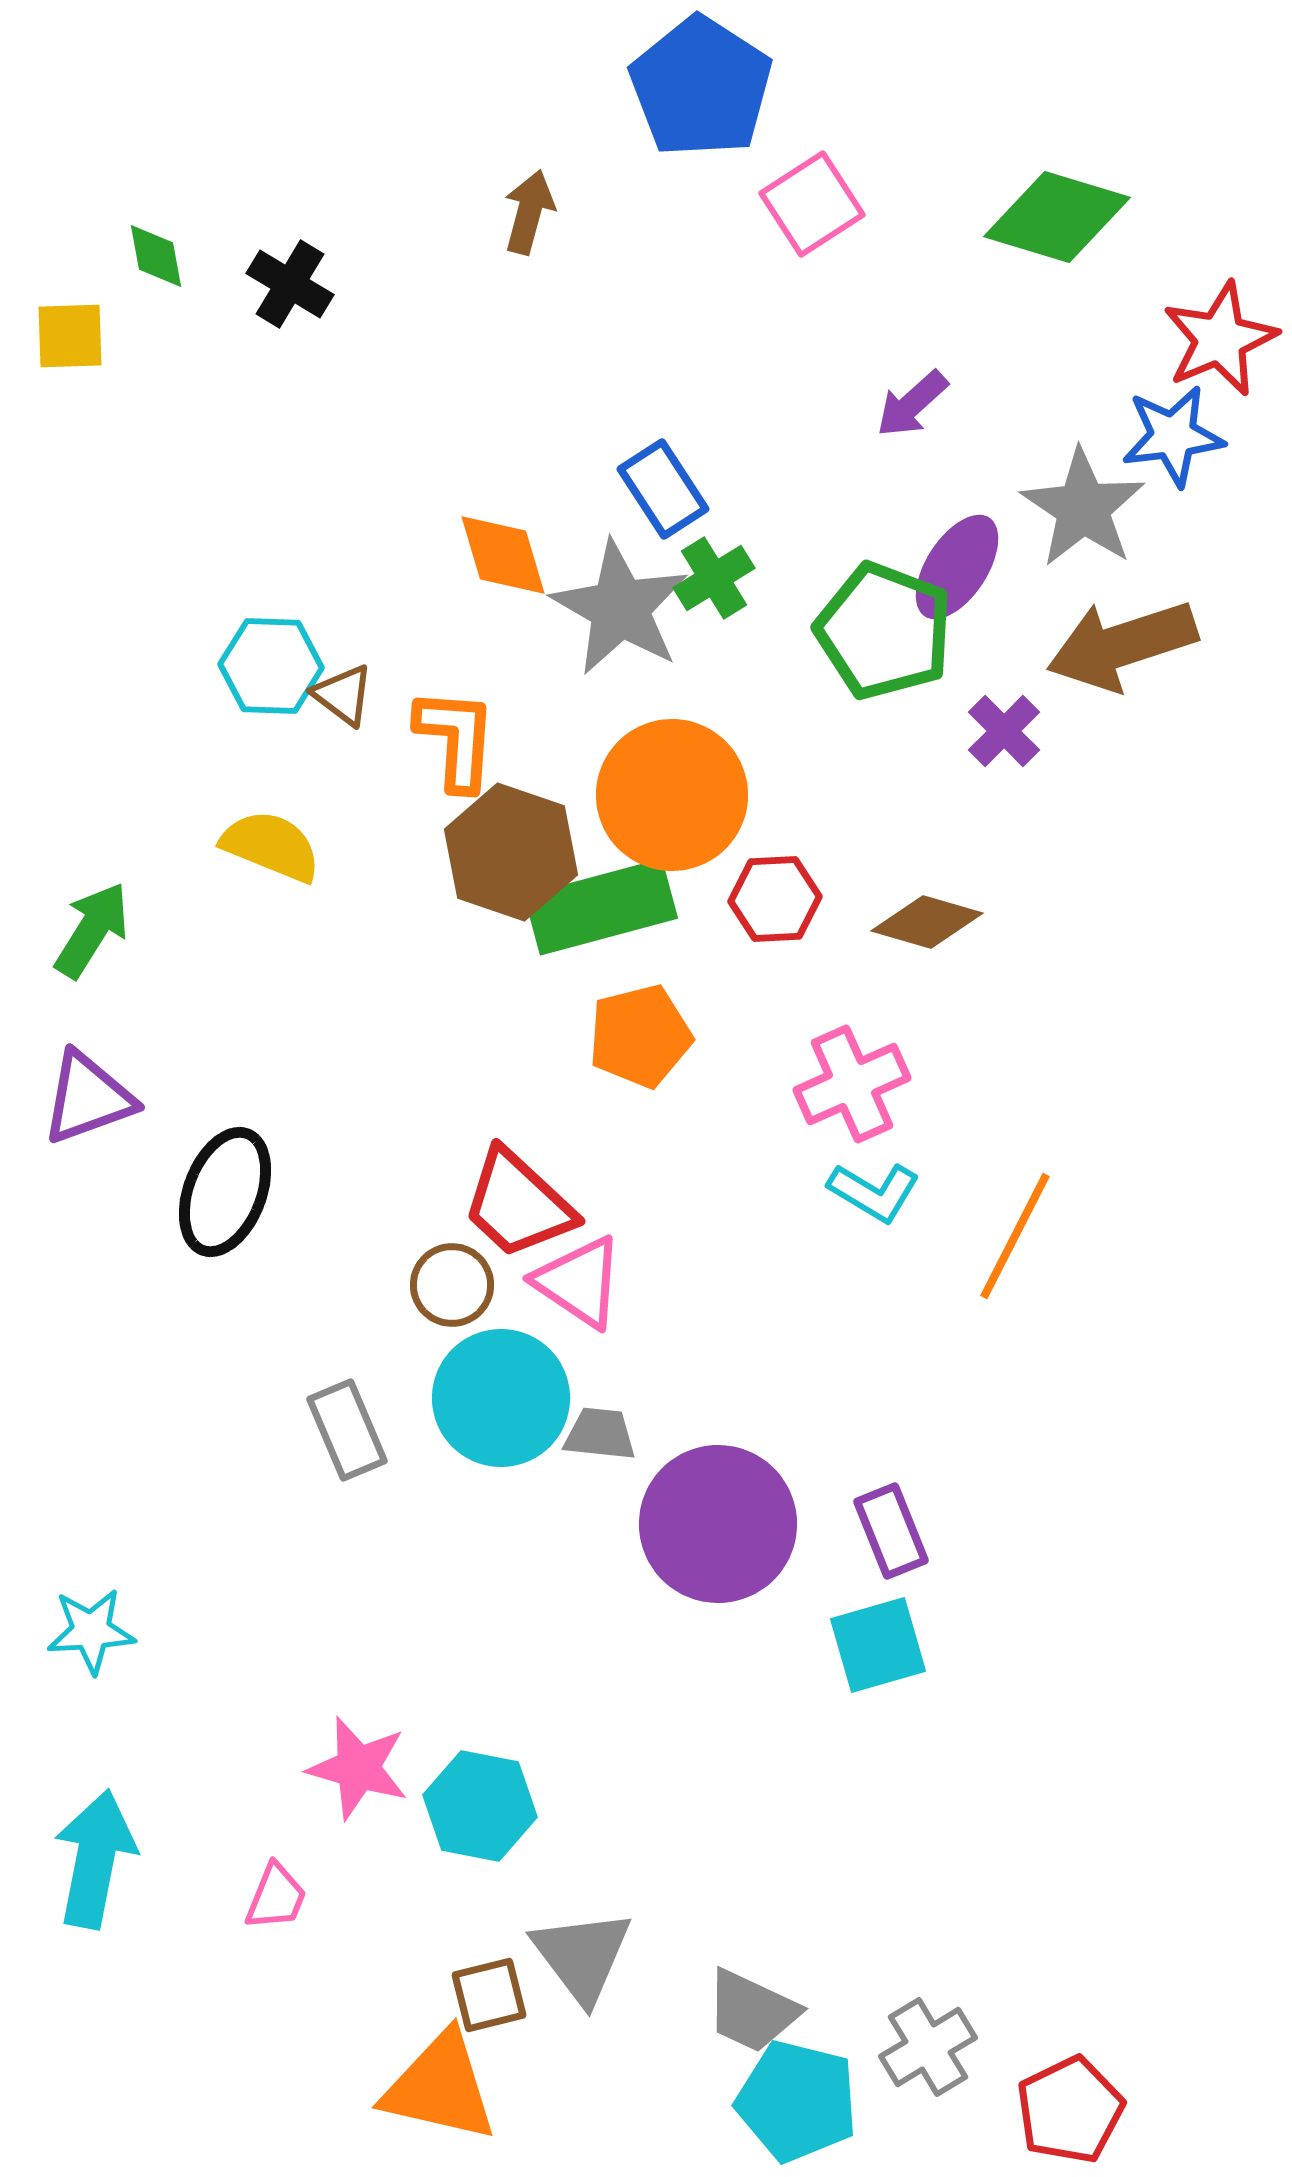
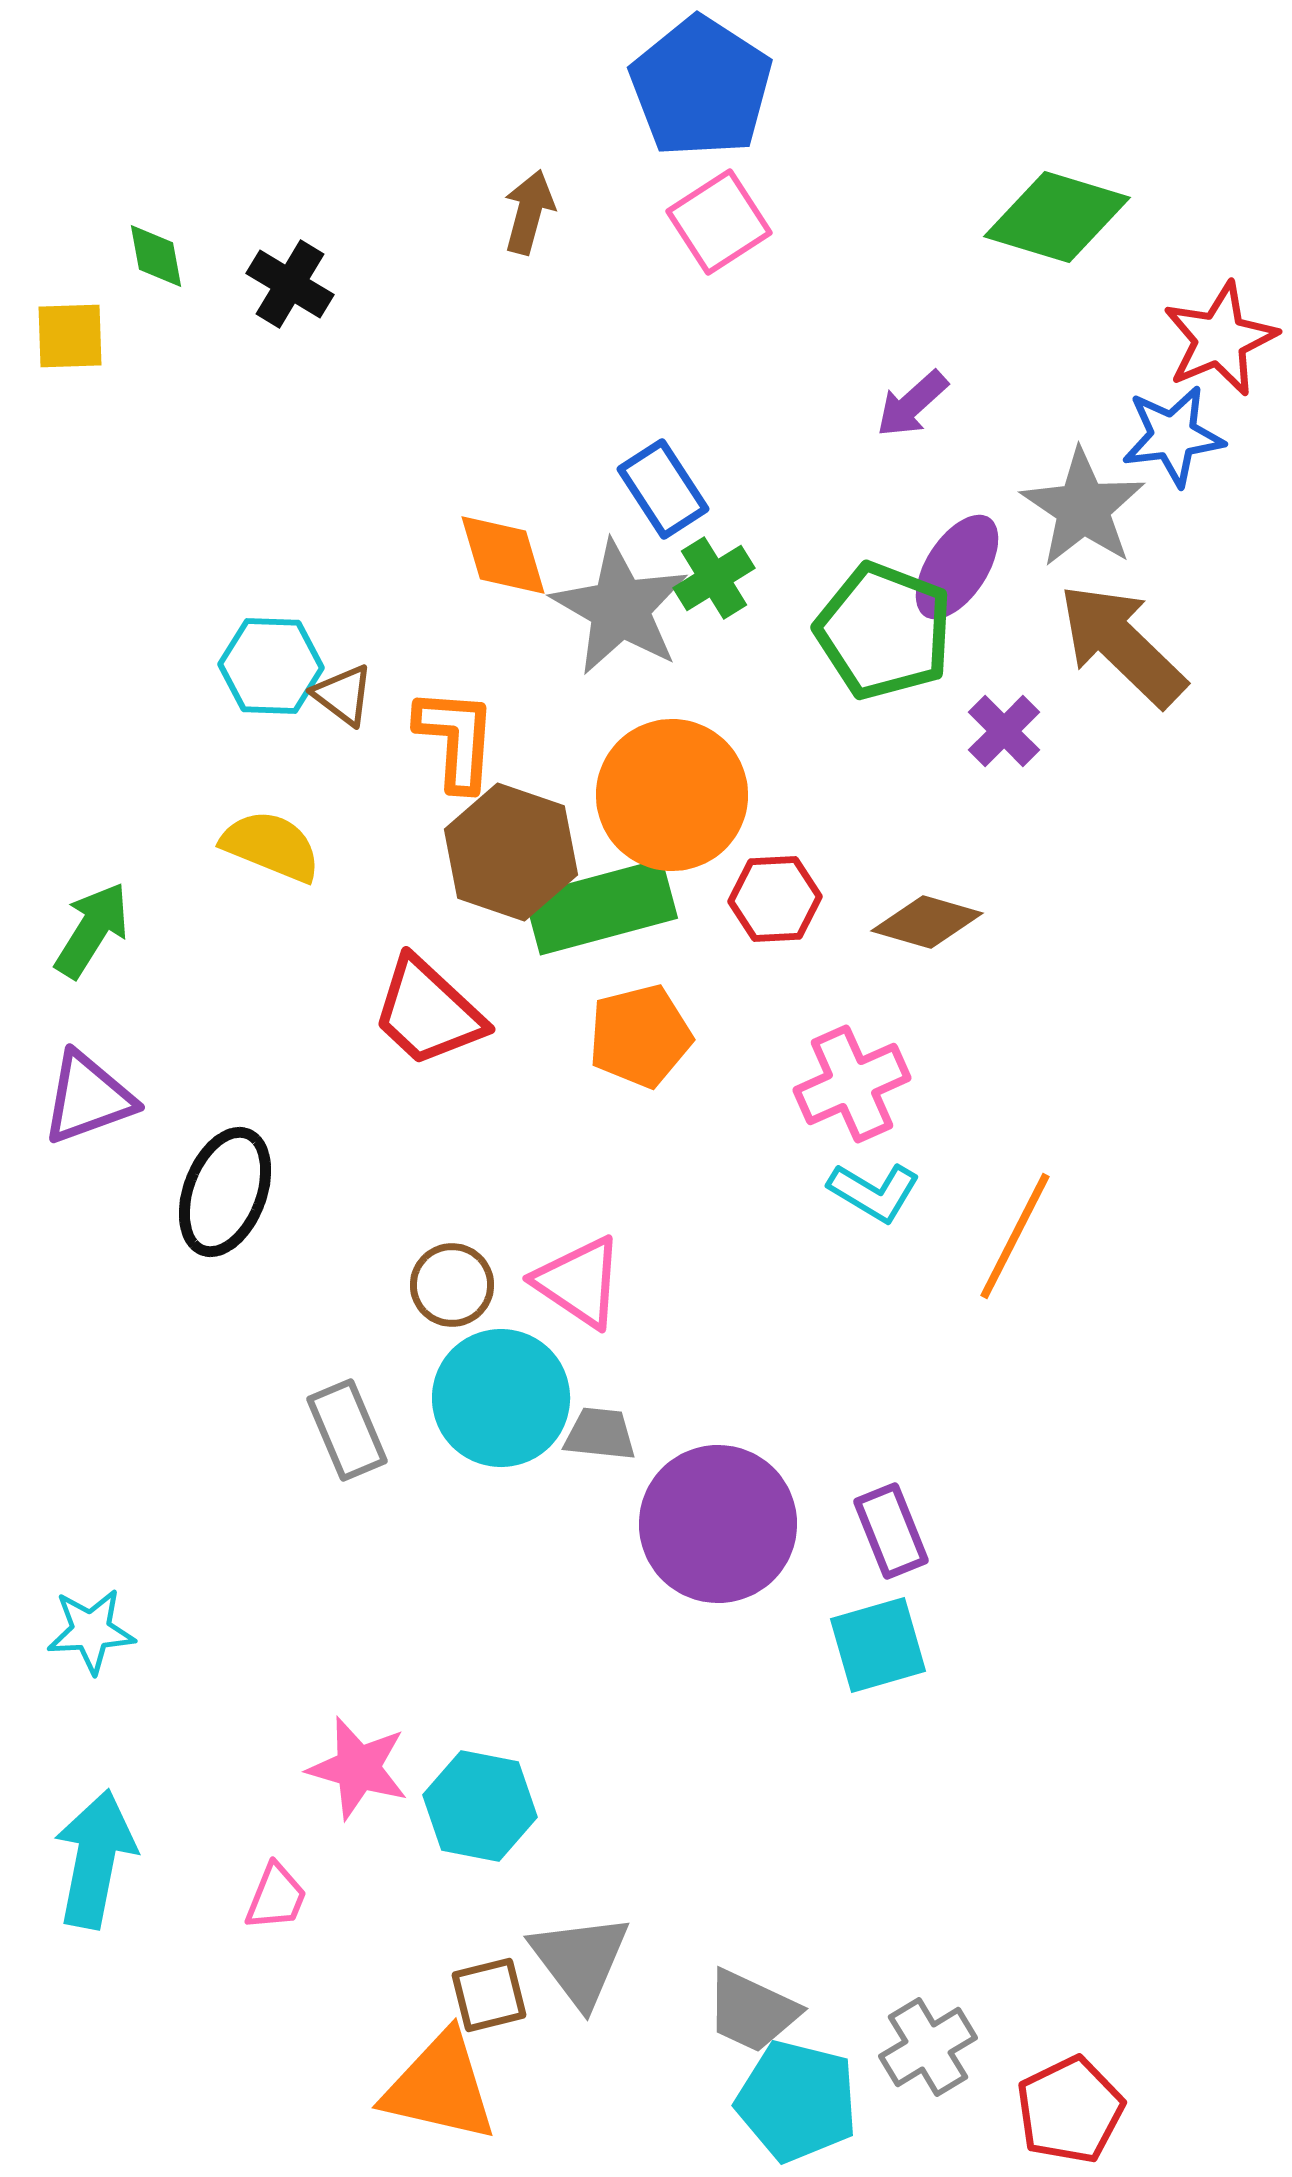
pink square at (812, 204): moved 93 px left, 18 px down
brown arrow at (1122, 645): rotated 62 degrees clockwise
red trapezoid at (518, 1204): moved 90 px left, 192 px up
gray triangle at (582, 1956): moved 2 px left, 4 px down
